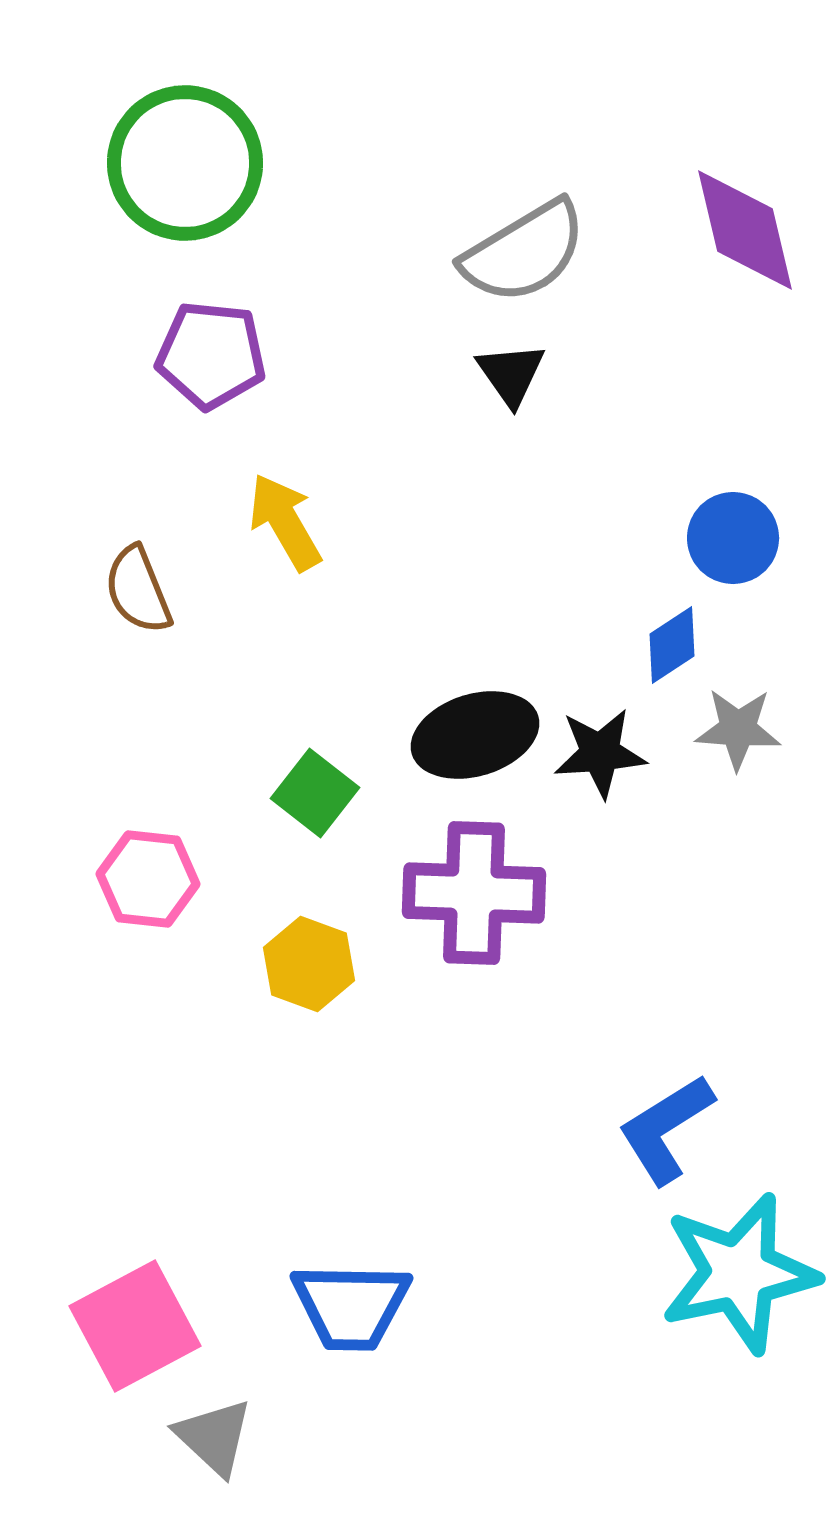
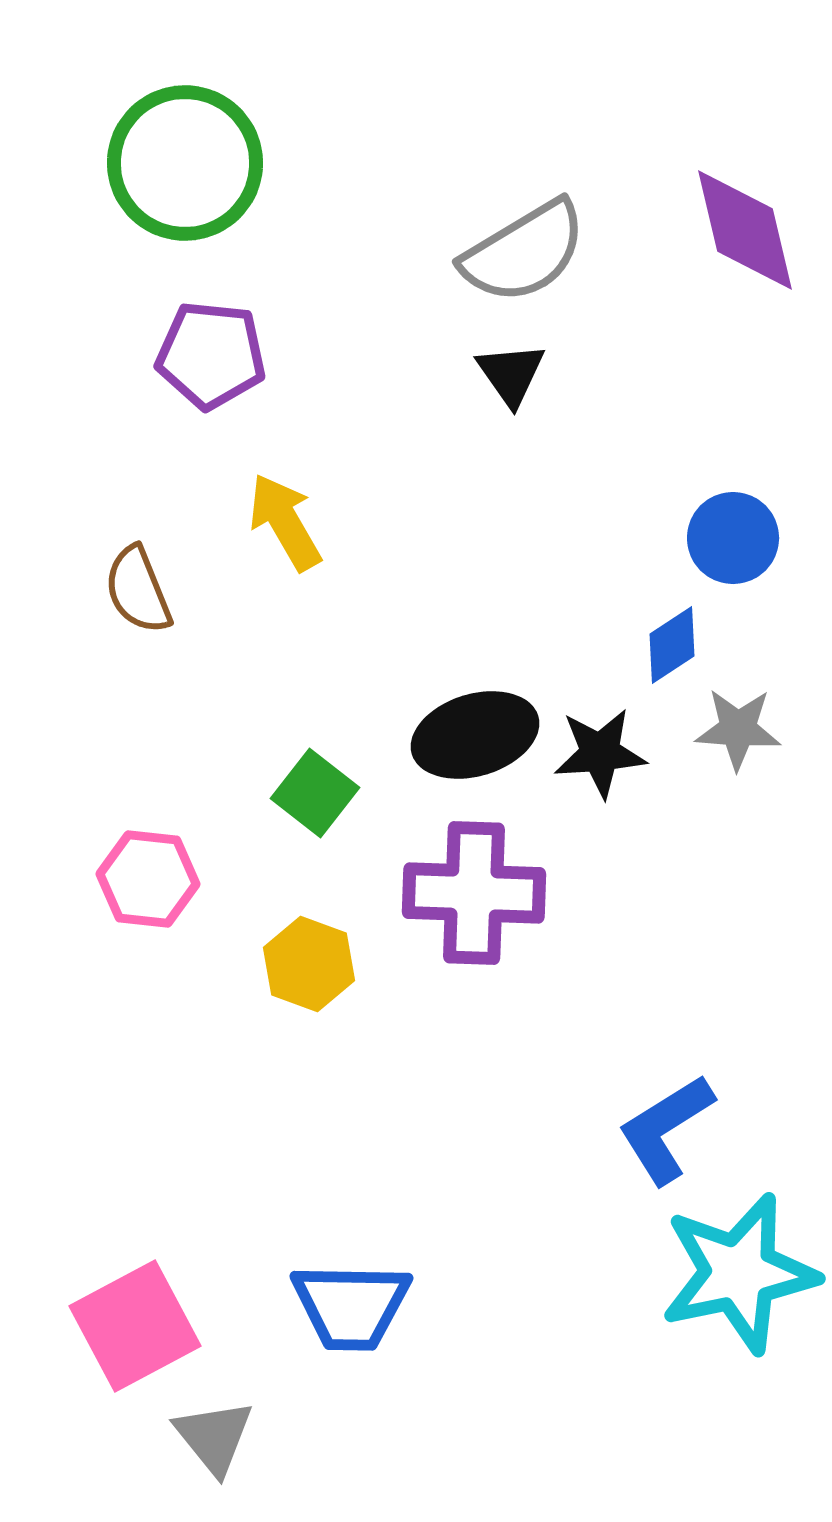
gray triangle: rotated 8 degrees clockwise
